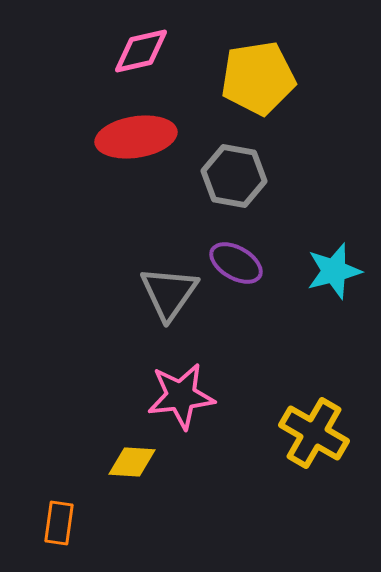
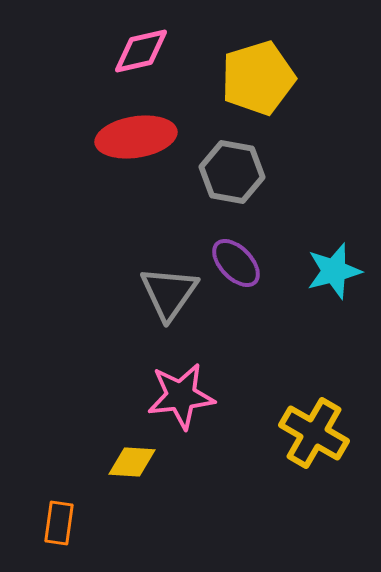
yellow pentagon: rotated 8 degrees counterclockwise
gray hexagon: moved 2 px left, 4 px up
purple ellipse: rotated 16 degrees clockwise
